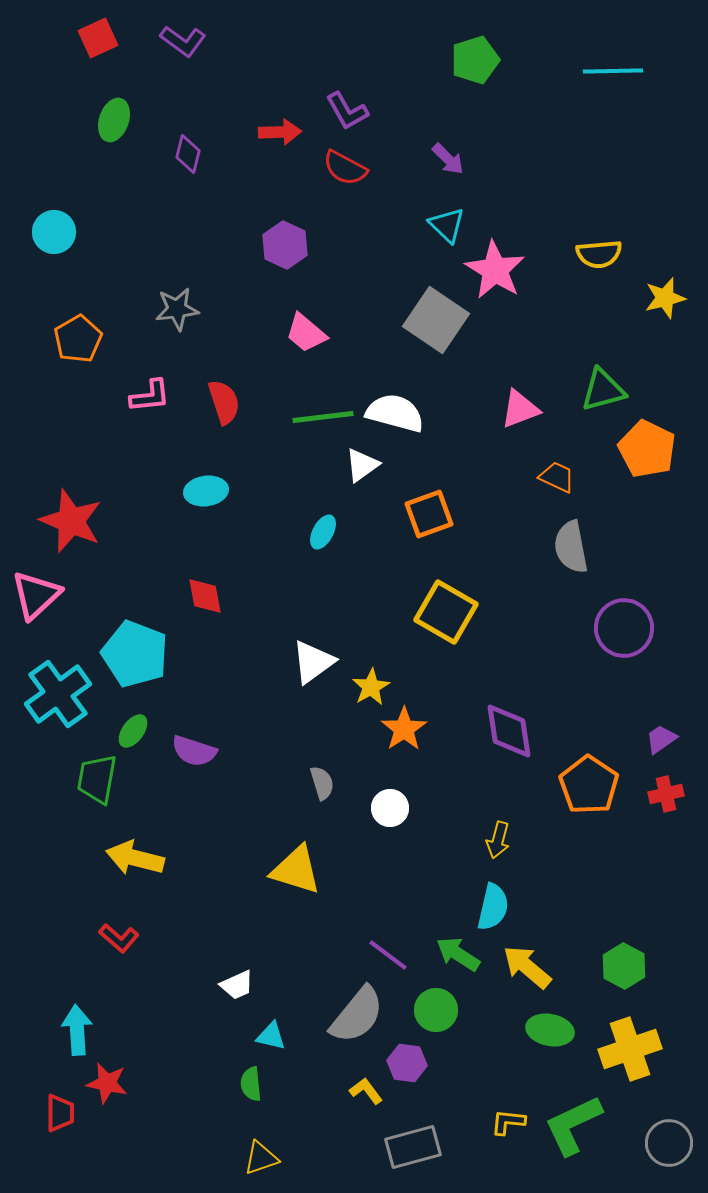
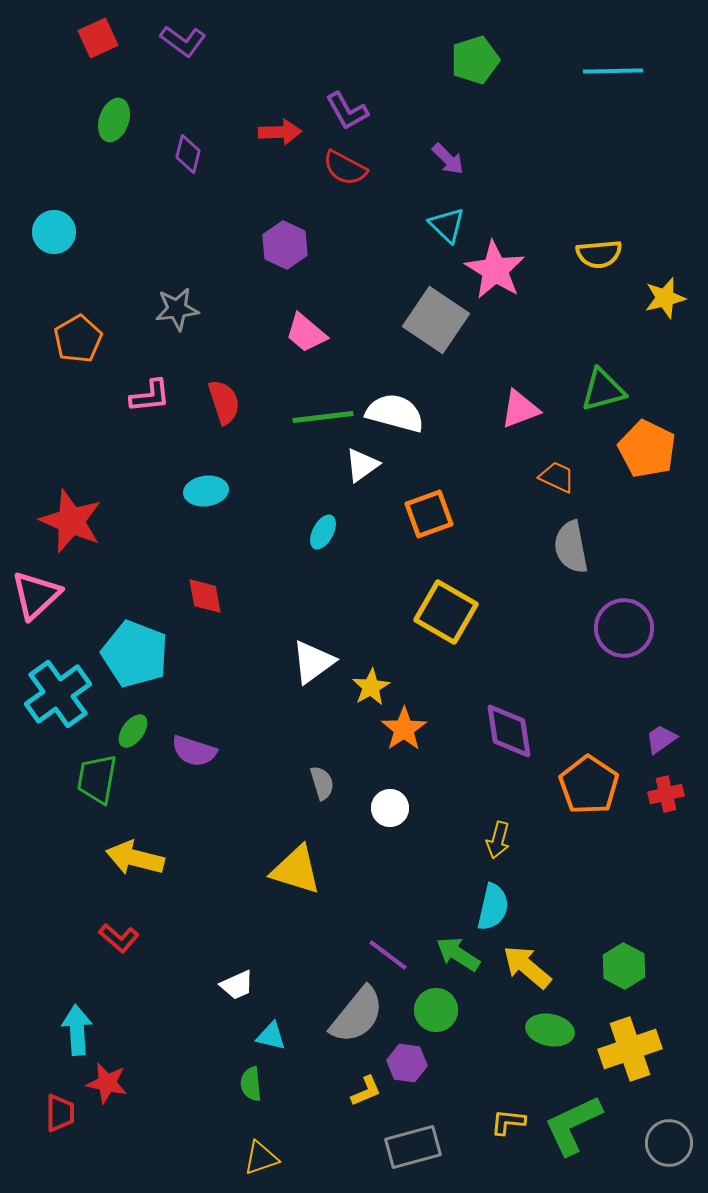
yellow L-shape at (366, 1091): rotated 104 degrees clockwise
